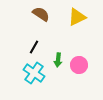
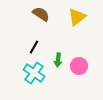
yellow triangle: rotated 12 degrees counterclockwise
pink circle: moved 1 px down
